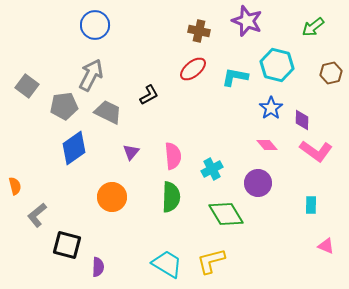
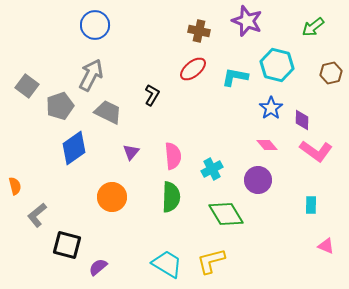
black L-shape: moved 3 px right; rotated 30 degrees counterclockwise
gray pentagon: moved 4 px left; rotated 12 degrees counterclockwise
purple circle: moved 3 px up
purple semicircle: rotated 132 degrees counterclockwise
